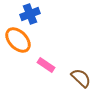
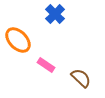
blue cross: moved 25 px right; rotated 24 degrees counterclockwise
